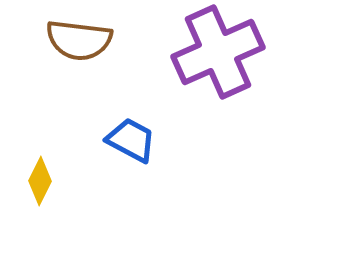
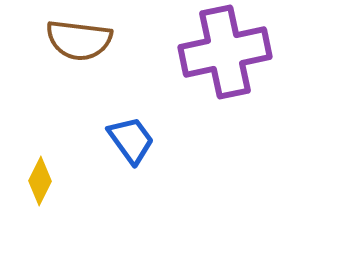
purple cross: moved 7 px right; rotated 12 degrees clockwise
blue trapezoid: rotated 26 degrees clockwise
